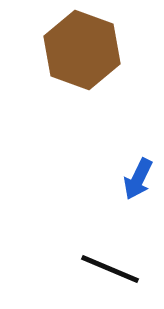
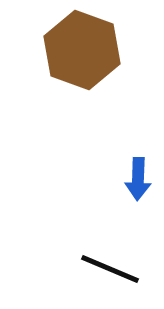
blue arrow: rotated 24 degrees counterclockwise
